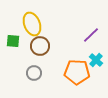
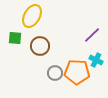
yellow ellipse: moved 8 px up; rotated 50 degrees clockwise
purple line: moved 1 px right
green square: moved 2 px right, 3 px up
cyan cross: rotated 16 degrees counterclockwise
gray circle: moved 21 px right
